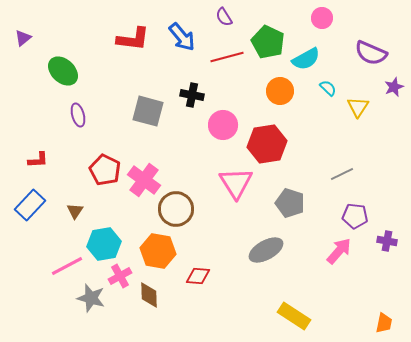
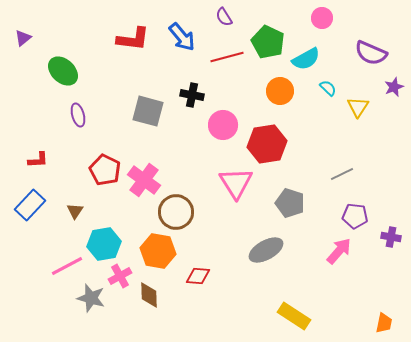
brown circle at (176, 209): moved 3 px down
purple cross at (387, 241): moved 4 px right, 4 px up
